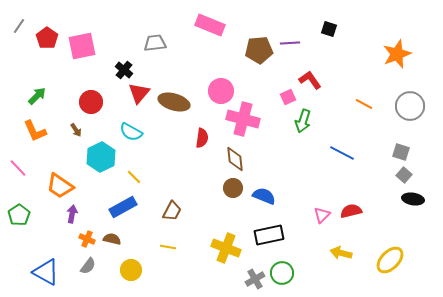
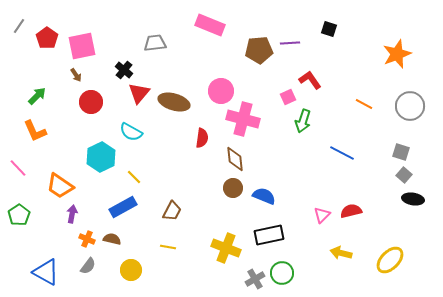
brown arrow at (76, 130): moved 55 px up
